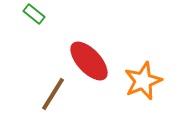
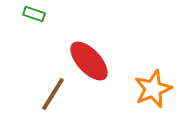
green rectangle: rotated 20 degrees counterclockwise
orange star: moved 10 px right, 8 px down
